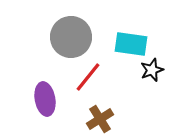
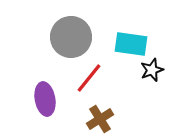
red line: moved 1 px right, 1 px down
